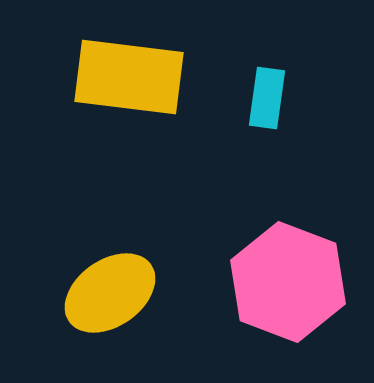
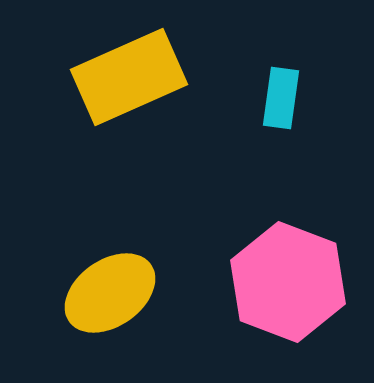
yellow rectangle: rotated 31 degrees counterclockwise
cyan rectangle: moved 14 px right
